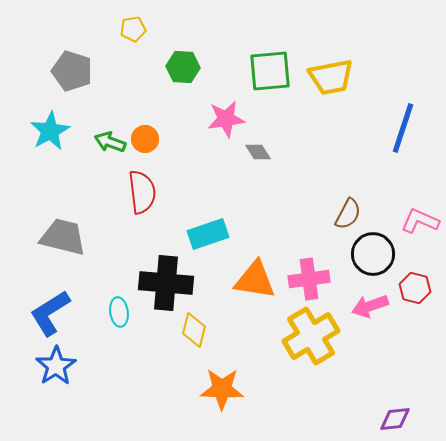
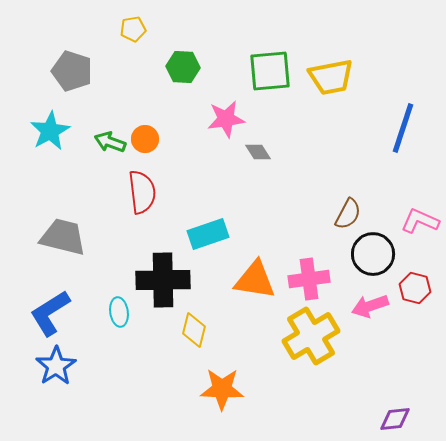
black cross: moved 3 px left, 3 px up; rotated 6 degrees counterclockwise
